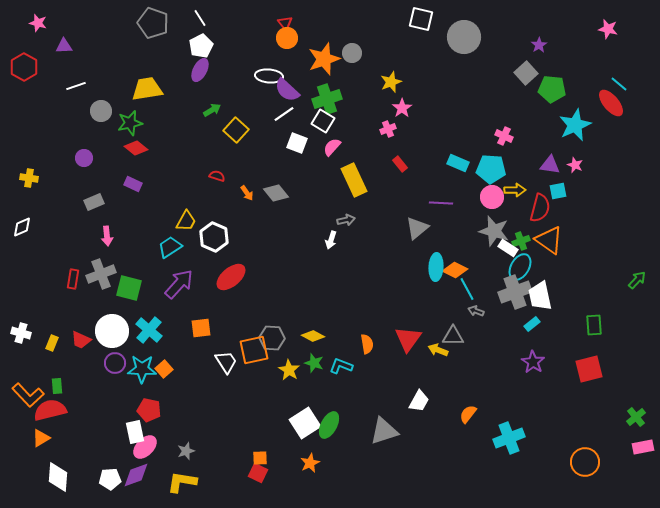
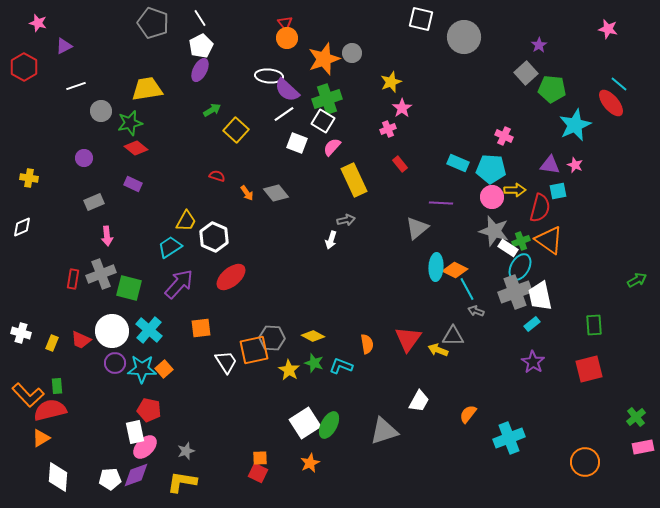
purple triangle at (64, 46): rotated 24 degrees counterclockwise
green arrow at (637, 280): rotated 18 degrees clockwise
